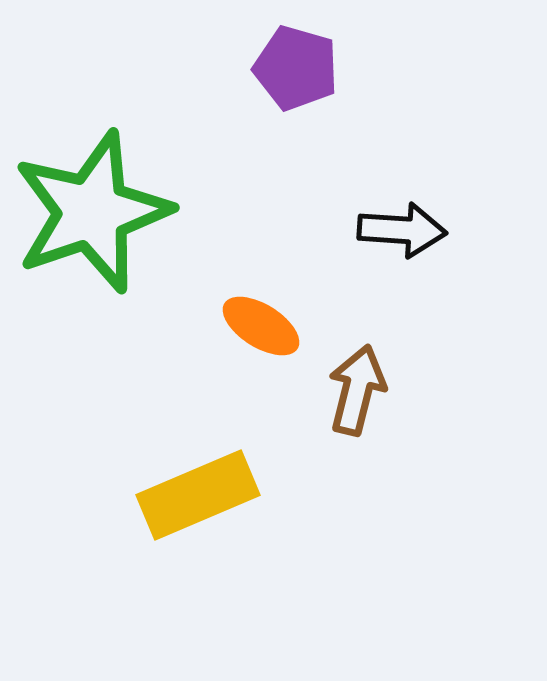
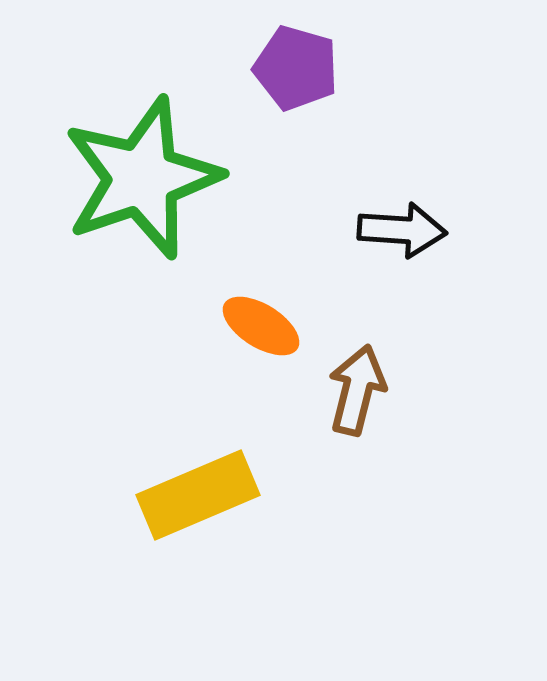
green star: moved 50 px right, 34 px up
